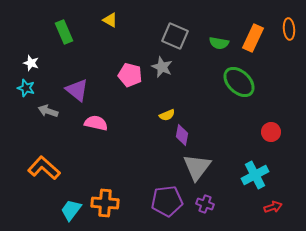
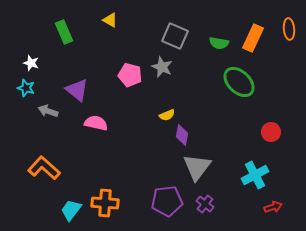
purple cross: rotated 18 degrees clockwise
